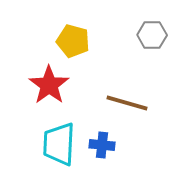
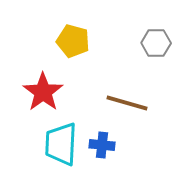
gray hexagon: moved 4 px right, 8 px down
red star: moved 6 px left, 7 px down
cyan trapezoid: moved 2 px right
